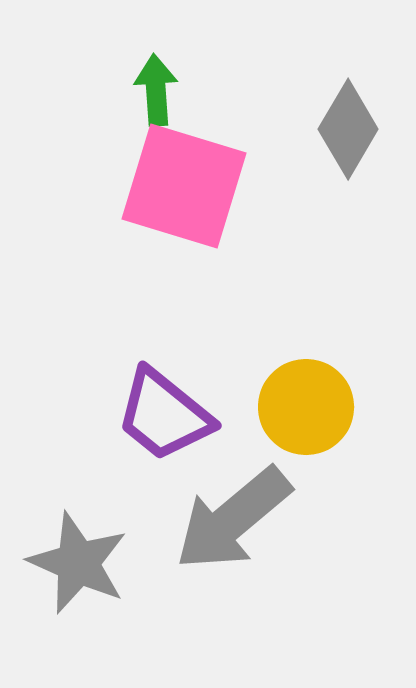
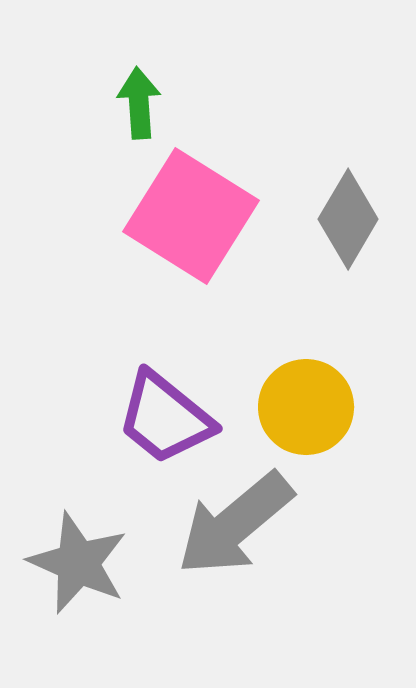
green arrow: moved 17 px left, 13 px down
gray diamond: moved 90 px down
pink square: moved 7 px right, 30 px down; rotated 15 degrees clockwise
purple trapezoid: moved 1 px right, 3 px down
gray arrow: moved 2 px right, 5 px down
